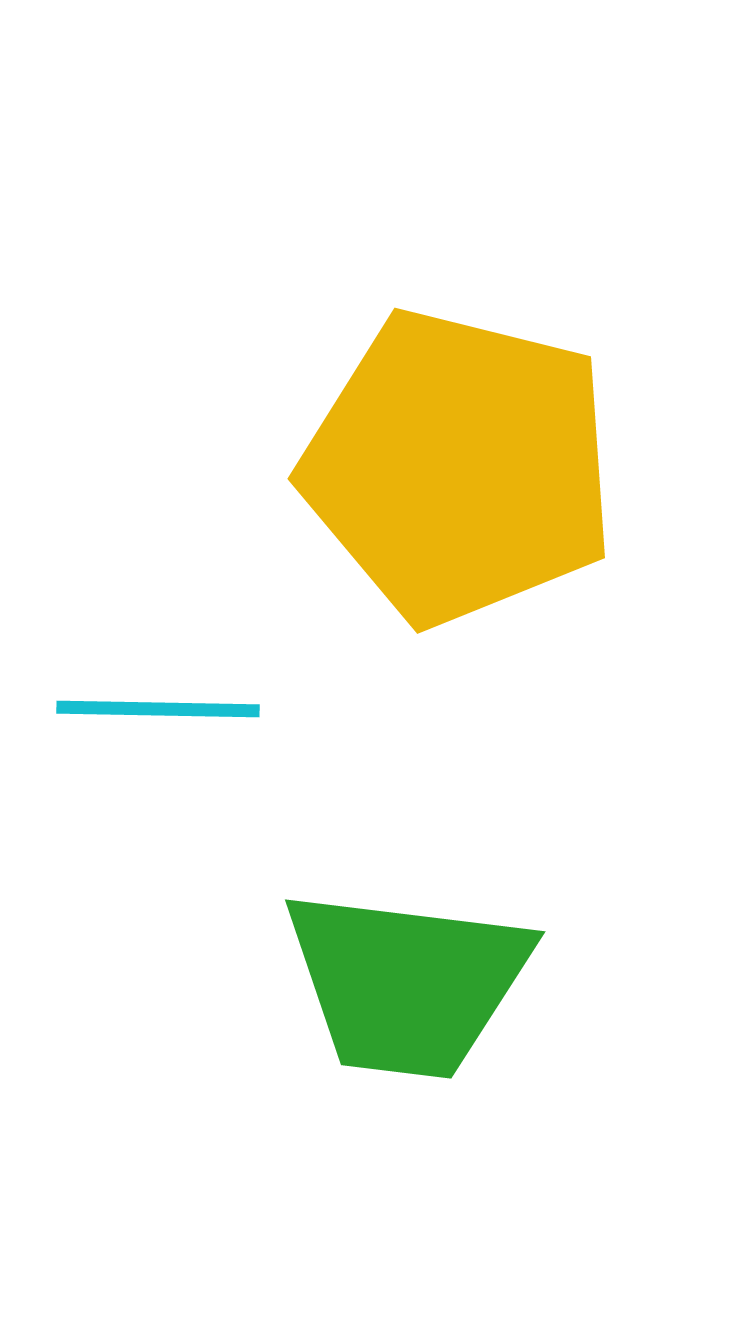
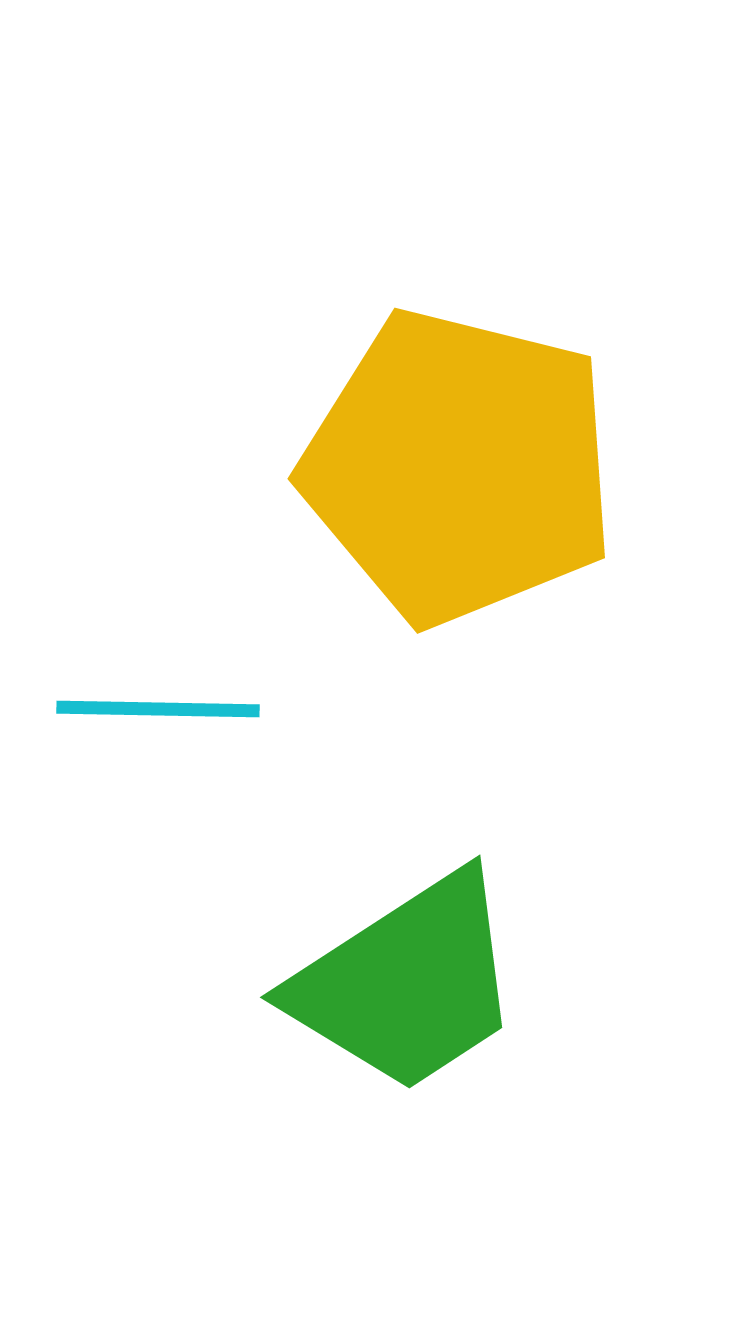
green trapezoid: rotated 40 degrees counterclockwise
